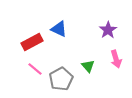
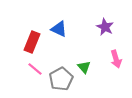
purple star: moved 3 px left, 3 px up; rotated 12 degrees counterclockwise
red rectangle: rotated 40 degrees counterclockwise
green triangle: moved 4 px left, 1 px down
